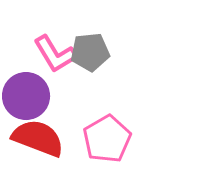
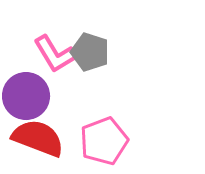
gray pentagon: rotated 24 degrees clockwise
pink pentagon: moved 3 px left, 2 px down; rotated 9 degrees clockwise
